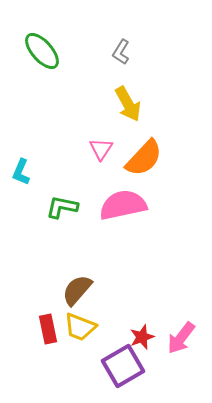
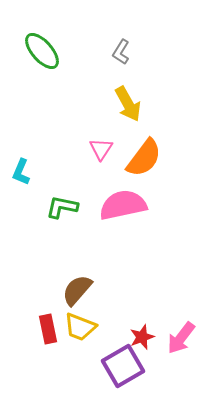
orange semicircle: rotated 6 degrees counterclockwise
